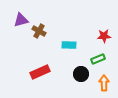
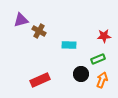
red rectangle: moved 8 px down
orange arrow: moved 2 px left, 3 px up; rotated 21 degrees clockwise
